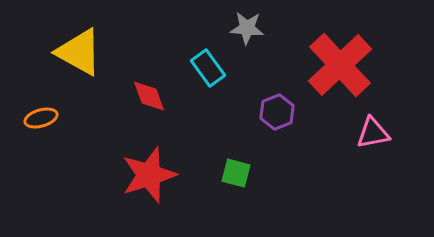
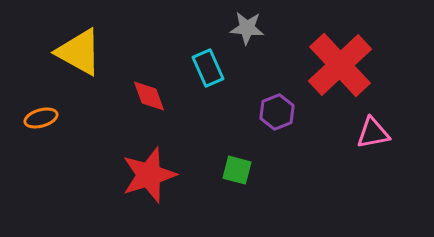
cyan rectangle: rotated 12 degrees clockwise
green square: moved 1 px right, 3 px up
